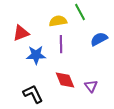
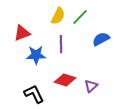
green line: moved 5 px down; rotated 72 degrees clockwise
yellow semicircle: moved 5 px up; rotated 126 degrees clockwise
red triangle: moved 1 px right
blue semicircle: moved 2 px right
red diamond: rotated 50 degrees counterclockwise
purple triangle: rotated 24 degrees clockwise
black L-shape: moved 1 px right
